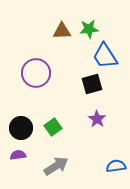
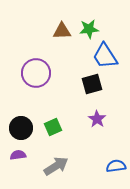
green square: rotated 12 degrees clockwise
